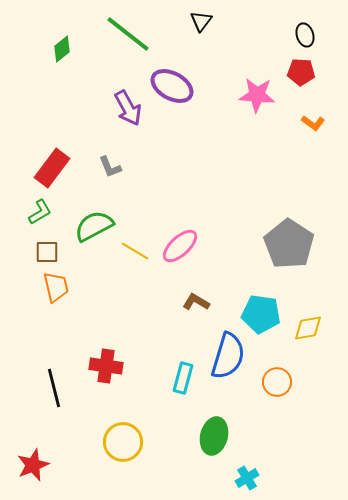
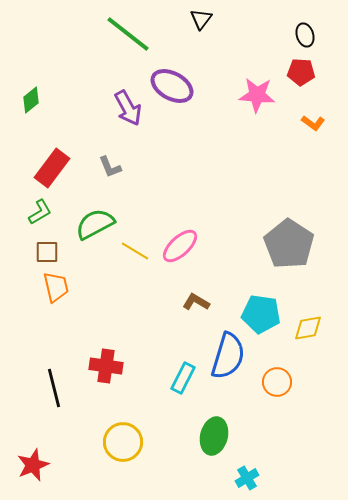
black triangle: moved 2 px up
green diamond: moved 31 px left, 51 px down
green semicircle: moved 1 px right, 2 px up
cyan rectangle: rotated 12 degrees clockwise
